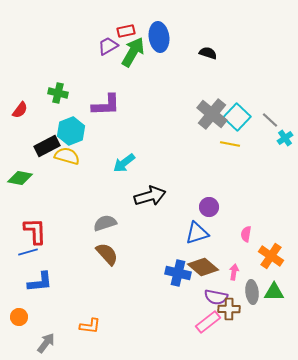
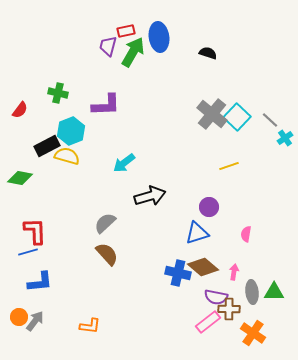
purple trapezoid: rotated 45 degrees counterclockwise
yellow line: moved 1 px left, 22 px down; rotated 30 degrees counterclockwise
gray semicircle: rotated 25 degrees counterclockwise
orange cross: moved 18 px left, 77 px down
gray arrow: moved 11 px left, 22 px up
